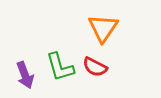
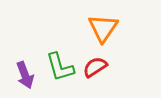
red semicircle: rotated 120 degrees clockwise
